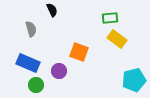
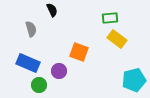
green circle: moved 3 px right
